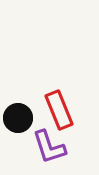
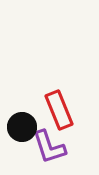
black circle: moved 4 px right, 9 px down
